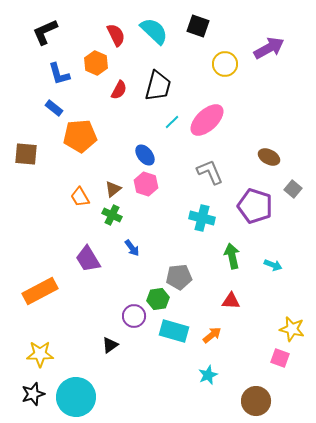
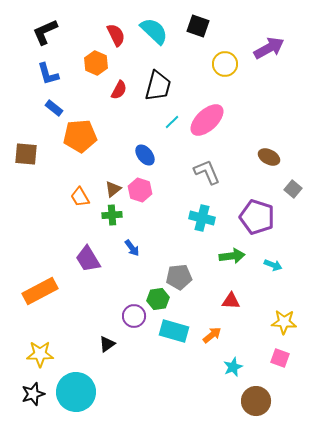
blue L-shape at (59, 74): moved 11 px left
gray L-shape at (210, 172): moved 3 px left
pink hexagon at (146, 184): moved 6 px left, 6 px down
purple pentagon at (255, 206): moved 2 px right, 11 px down
green cross at (112, 215): rotated 30 degrees counterclockwise
green arrow at (232, 256): rotated 95 degrees clockwise
yellow star at (292, 329): moved 8 px left, 7 px up; rotated 10 degrees counterclockwise
black triangle at (110, 345): moved 3 px left, 1 px up
cyan star at (208, 375): moved 25 px right, 8 px up
cyan circle at (76, 397): moved 5 px up
